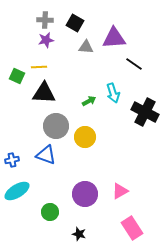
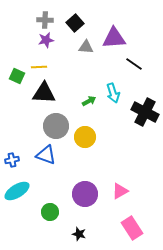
black square: rotated 18 degrees clockwise
